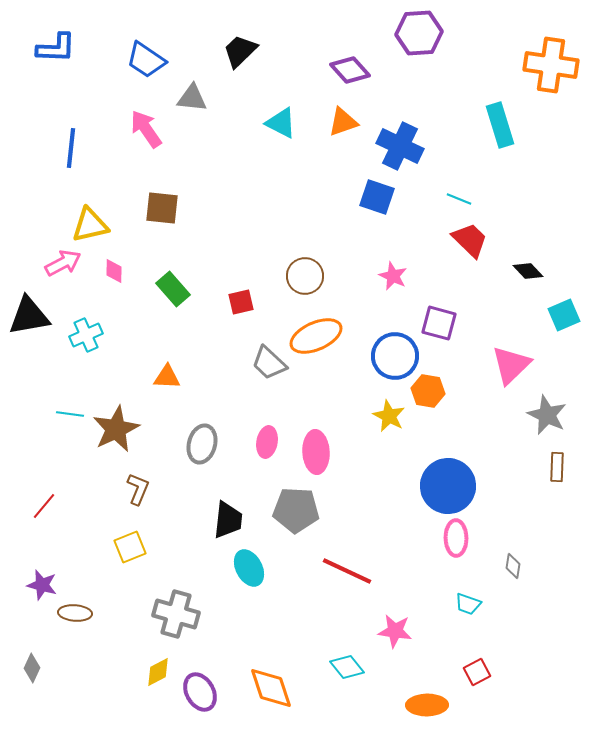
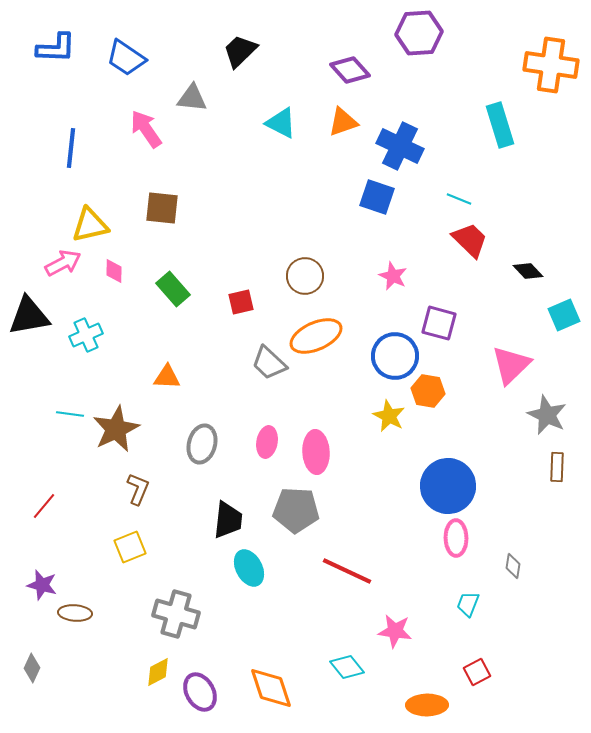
blue trapezoid at (146, 60): moved 20 px left, 2 px up
cyan trapezoid at (468, 604): rotated 92 degrees clockwise
